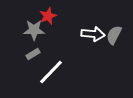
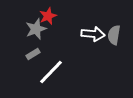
gray star: moved 2 px right, 1 px up; rotated 20 degrees counterclockwise
gray semicircle: rotated 18 degrees counterclockwise
